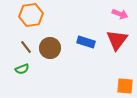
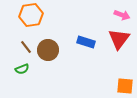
pink arrow: moved 2 px right, 1 px down
red triangle: moved 2 px right, 1 px up
brown circle: moved 2 px left, 2 px down
